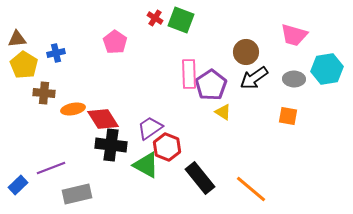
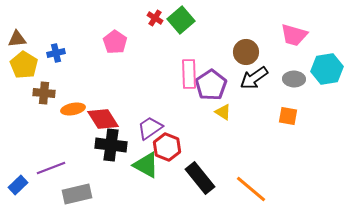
green square: rotated 28 degrees clockwise
